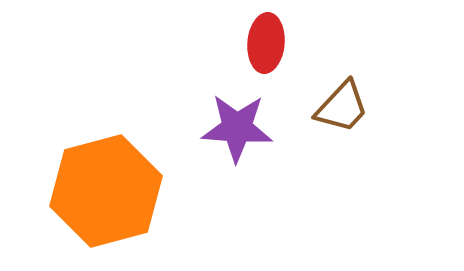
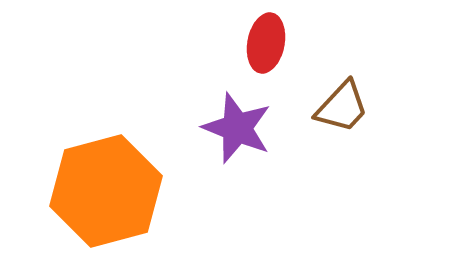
red ellipse: rotated 6 degrees clockwise
purple star: rotated 18 degrees clockwise
